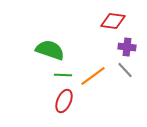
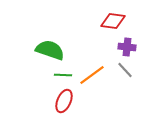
orange line: moved 1 px left, 1 px up
